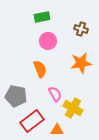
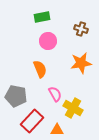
red rectangle: rotated 10 degrees counterclockwise
